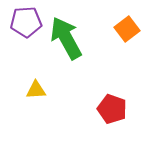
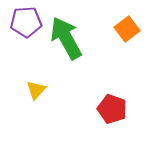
yellow triangle: rotated 45 degrees counterclockwise
